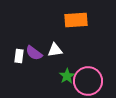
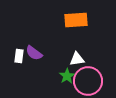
white triangle: moved 22 px right, 9 px down
